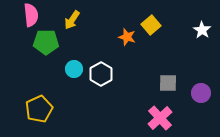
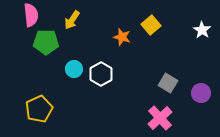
orange star: moved 5 px left
gray square: rotated 30 degrees clockwise
